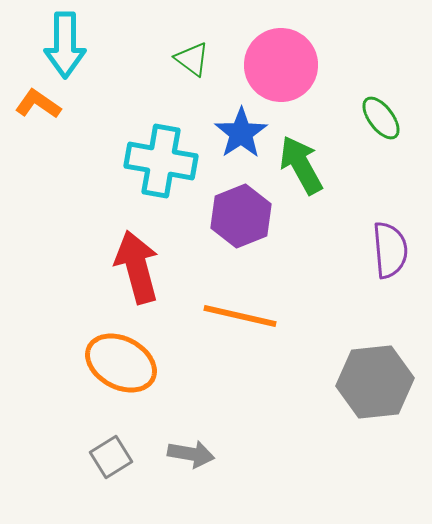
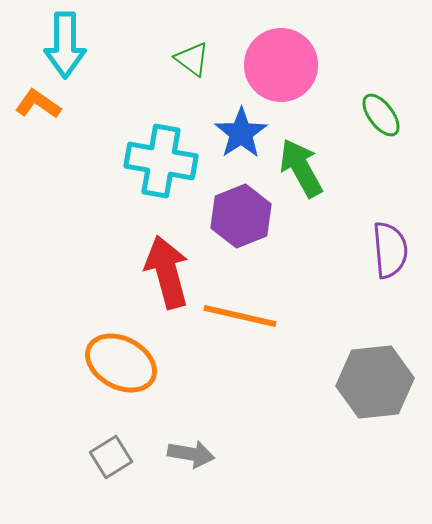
green ellipse: moved 3 px up
green arrow: moved 3 px down
red arrow: moved 30 px right, 5 px down
